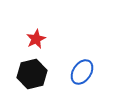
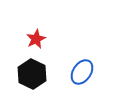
black hexagon: rotated 20 degrees counterclockwise
